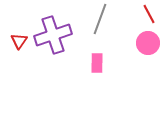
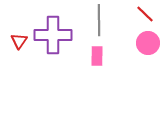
red line: moved 4 px left; rotated 18 degrees counterclockwise
gray line: moved 1 px left, 1 px down; rotated 20 degrees counterclockwise
purple cross: rotated 18 degrees clockwise
pink rectangle: moved 7 px up
